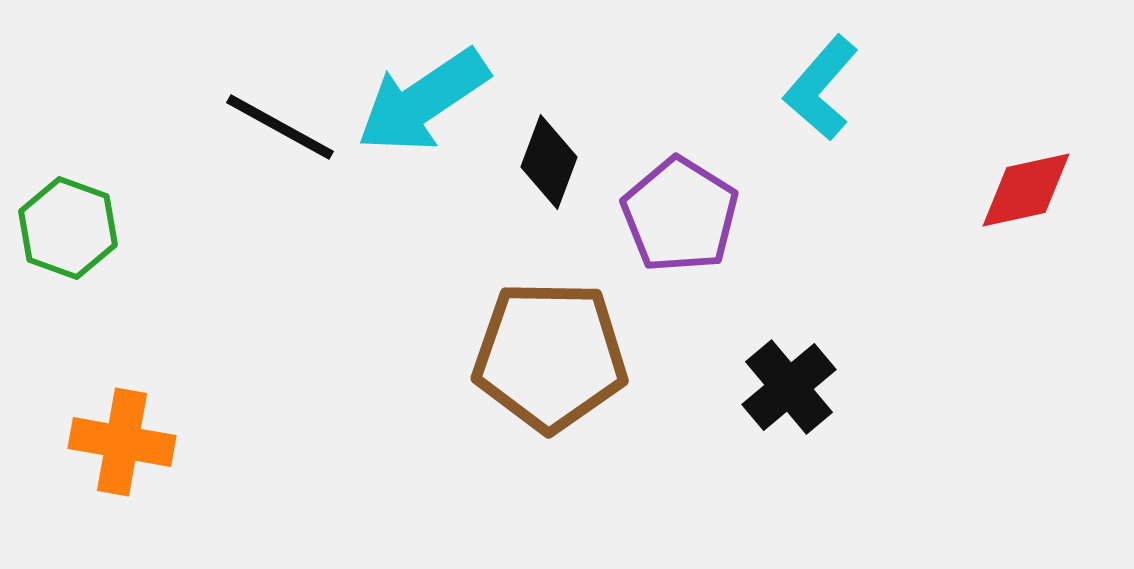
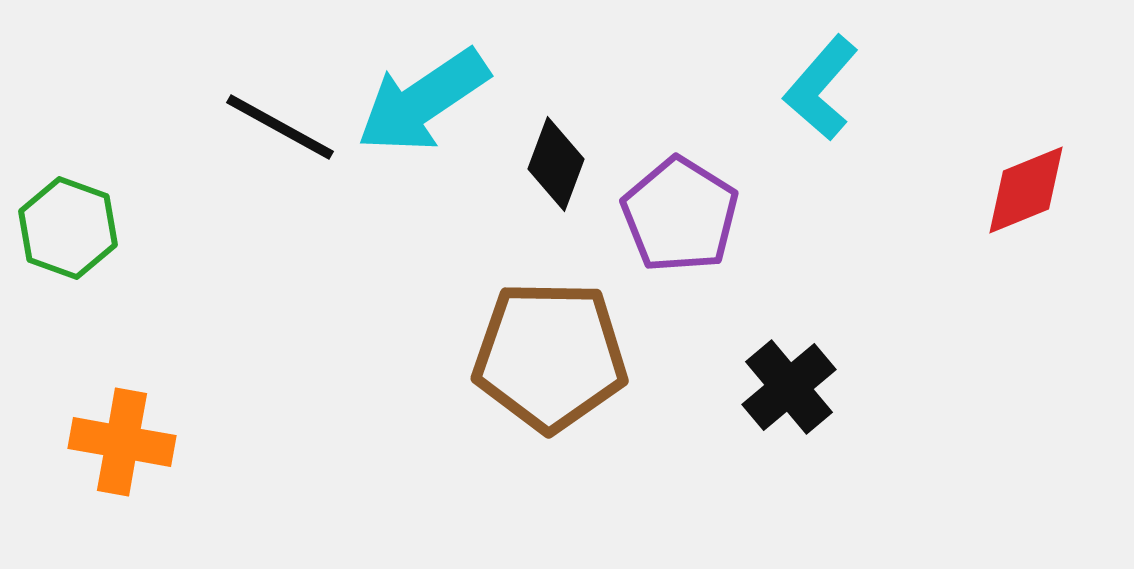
black diamond: moved 7 px right, 2 px down
red diamond: rotated 10 degrees counterclockwise
